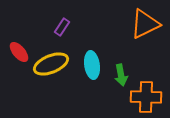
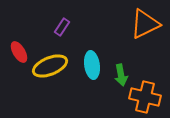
red ellipse: rotated 10 degrees clockwise
yellow ellipse: moved 1 px left, 2 px down
orange cross: moved 1 px left; rotated 12 degrees clockwise
